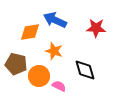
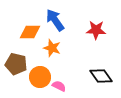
blue arrow: rotated 30 degrees clockwise
red star: moved 2 px down
orange diamond: rotated 10 degrees clockwise
orange star: moved 2 px left, 3 px up
black diamond: moved 16 px right, 6 px down; rotated 20 degrees counterclockwise
orange circle: moved 1 px right, 1 px down
